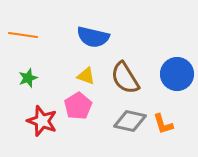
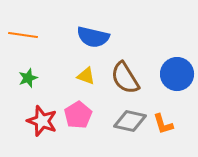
pink pentagon: moved 9 px down
